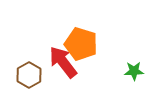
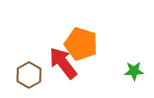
red arrow: moved 1 px down
